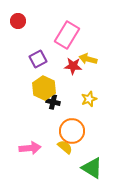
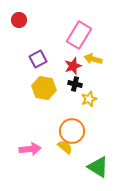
red circle: moved 1 px right, 1 px up
pink rectangle: moved 12 px right
yellow arrow: moved 5 px right
red star: rotated 24 degrees counterclockwise
yellow hexagon: rotated 15 degrees counterclockwise
black cross: moved 22 px right, 18 px up
pink arrow: moved 1 px down
green triangle: moved 6 px right, 1 px up
